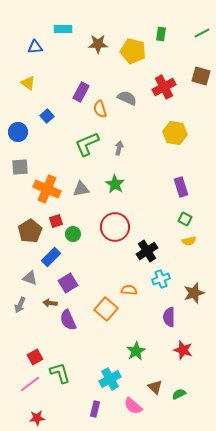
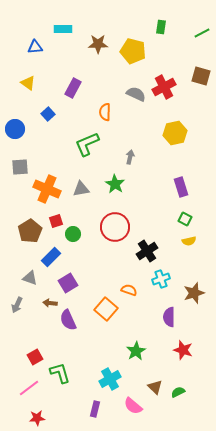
green rectangle at (161, 34): moved 7 px up
purple rectangle at (81, 92): moved 8 px left, 4 px up
gray semicircle at (127, 98): moved 9 px right, 4 px up
orange semicircle at (100, 109): moved 5 px right, 3 px down; rotated 18 degrees clockwise
blue square at (47, 116): moved 1 px right, 2 px up
blue circle at (18, 132): moved 3 px left, 3 px up
yellow hexagon at (175, 133): rotated 20 degrees counterclockwise
gray arrow at (119, 148): moved 11 px right, 9 px down
orange semicircle at (129, 290): rotated 14 degrees clockwise
gray arrow at (20, 305): moved 3 px left
pink line at (30, 384): moved 1 px left, 4 px down
green semicircle at (179, 394): moved 1 px left, 2 px up
